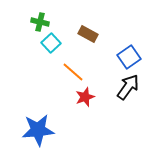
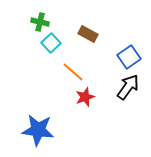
blue star: rotated 12 degrees clockwise
